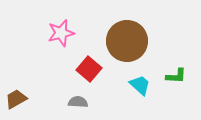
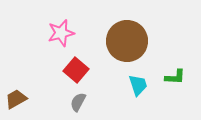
red square: moved 13 px left, 1 px down
green L-shape: moved 1 px left, 1 px down
cyan trapezoid: moved 2 px left; rotated 30 degrees clockwise
gray semicircle: rotated 66 degrees counterclockwise
